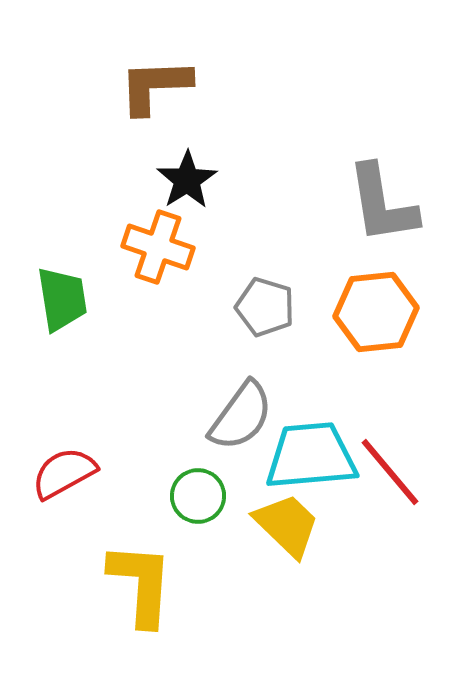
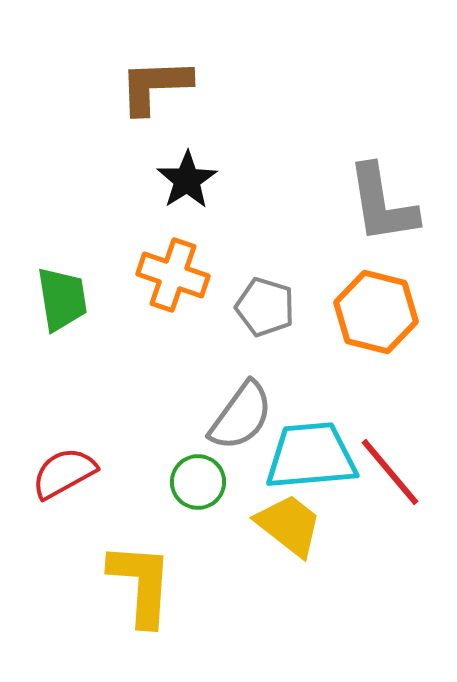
orange cross: moved 15 px right, 28 px down
orange hexagon: rotated 20 degrees clockwise
green circle: moved 14 px up
yellow trapezoid: moved 2 px right; rotated 6 degrees counterclockwise
